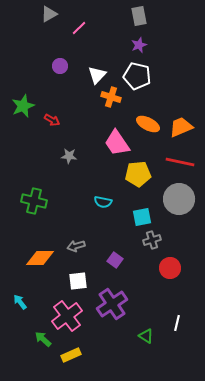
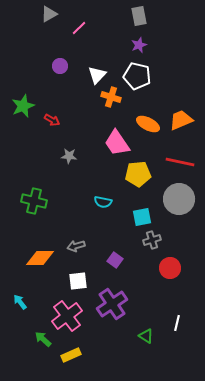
orange trapezoid: moved 7 px up
